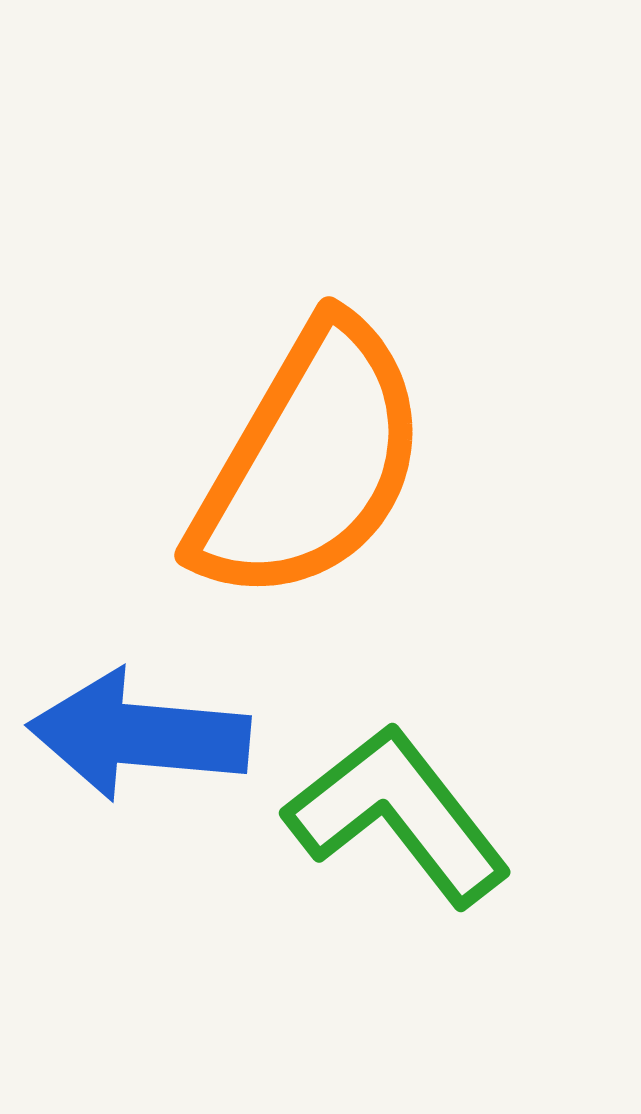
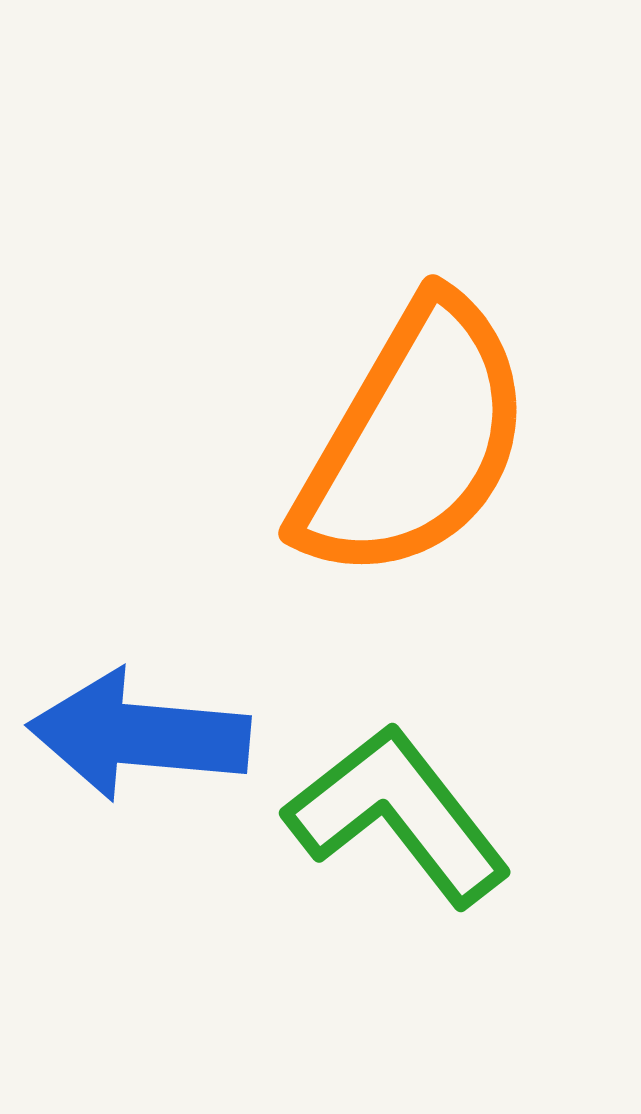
orange semicircle: moved 104 px right, 22 px up
